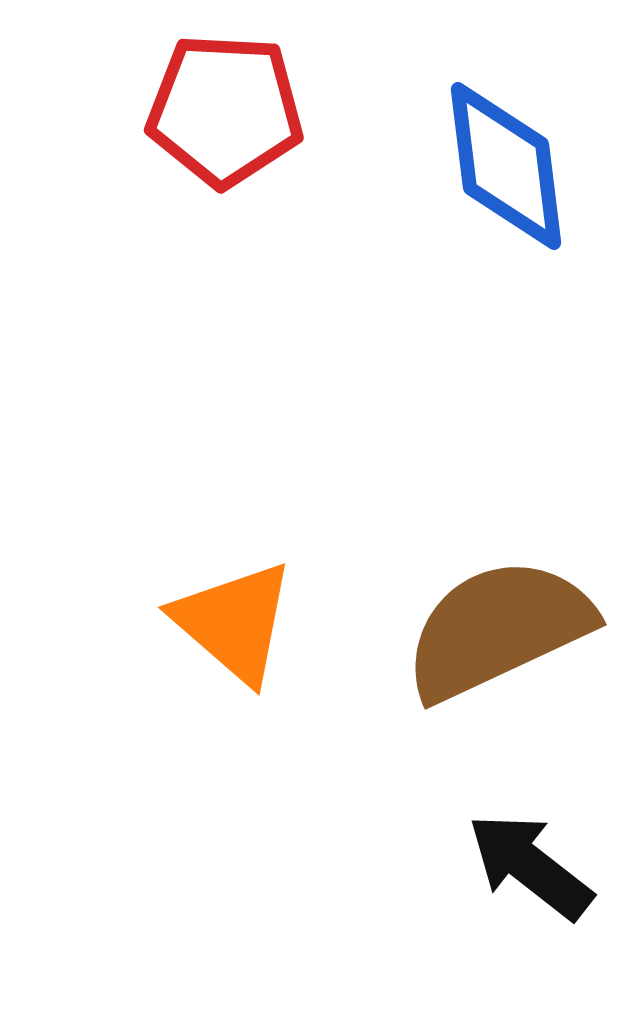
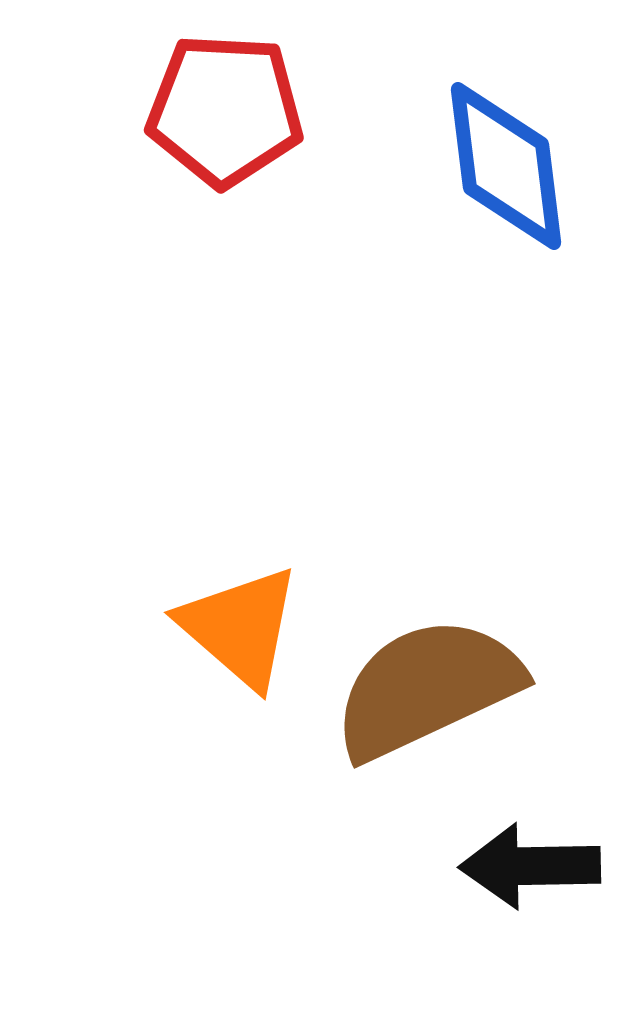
orange triangle: moved 6 px right, 5 px down
brown semicircle: moved 71 px left, 59 px down
black arrow: rotated 39 degrees counterclockwise
